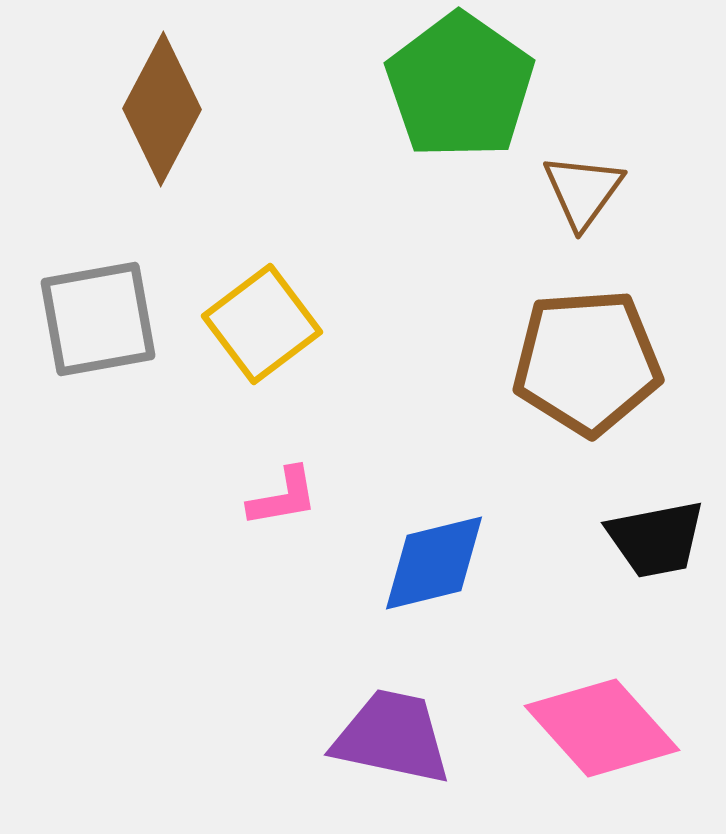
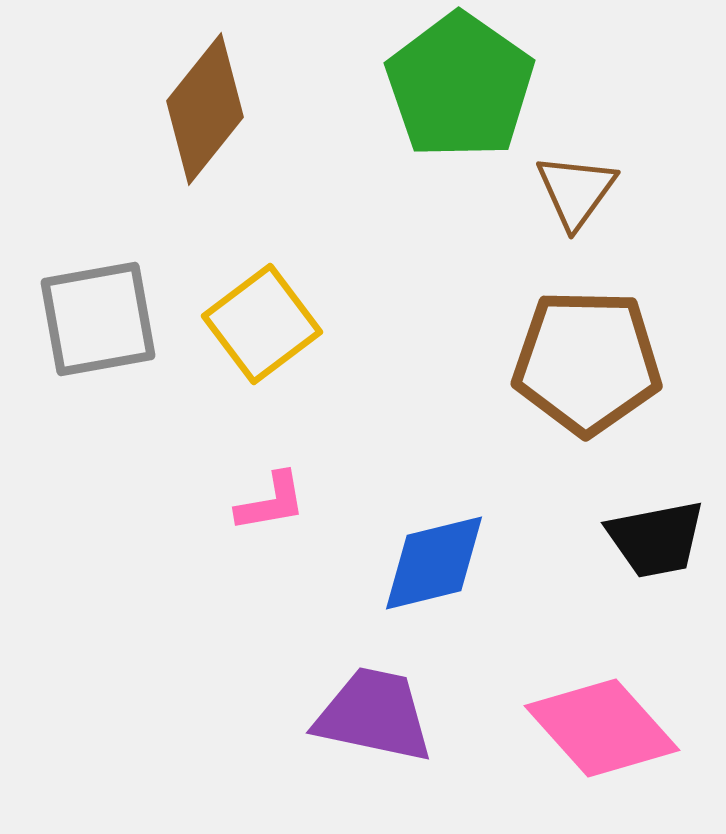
brown diamond: moved 43 px right; rotated 11 degrees clockwise
brown triangle: moved 7 px left
brown pentagon: rotated 5 degrees clockwise
pink L-shape: moved 12 px left, 5 px down
purple trapezoid: moved 18 px left, 22 px up
